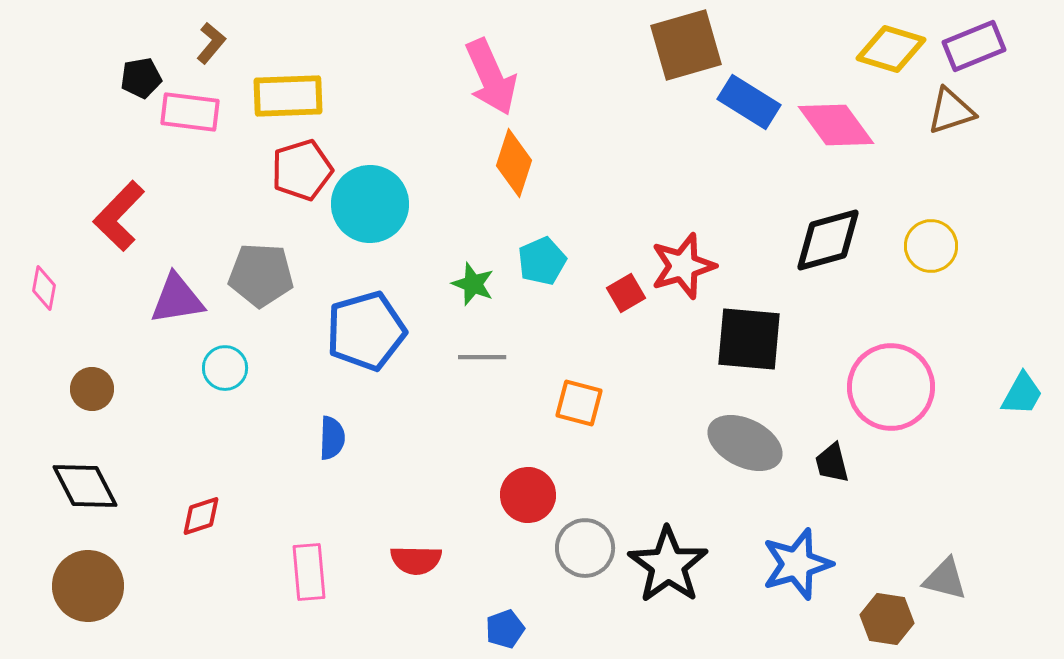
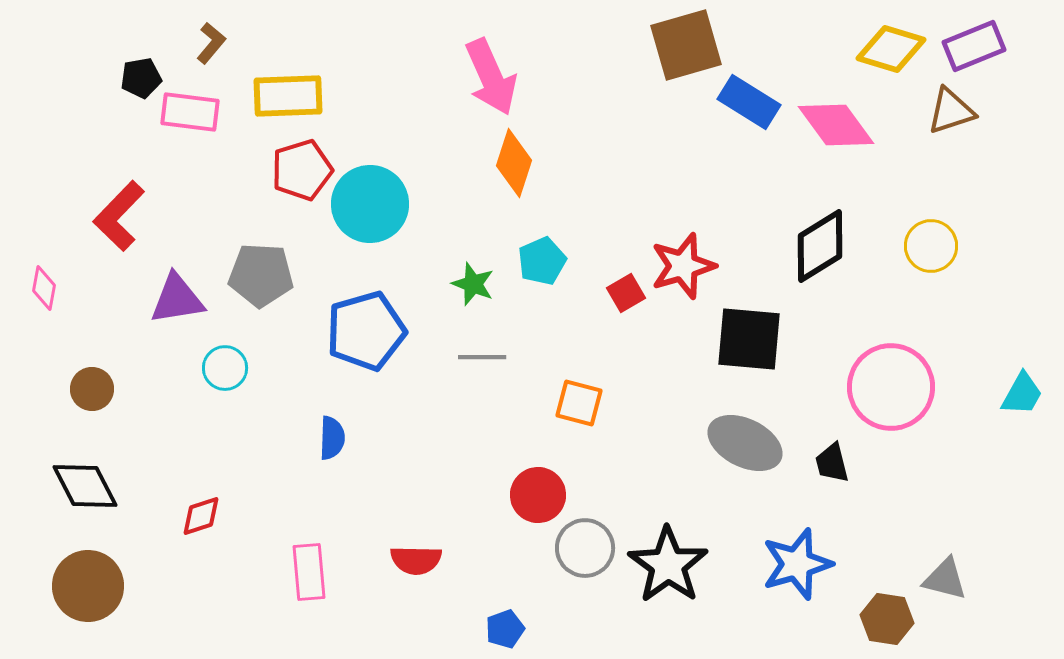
black diamond at (828, 240): moved 8 px left, 6 px down; rotated 16 degrees counterclockwise
red circle at (528, 495): moved 10 px right
